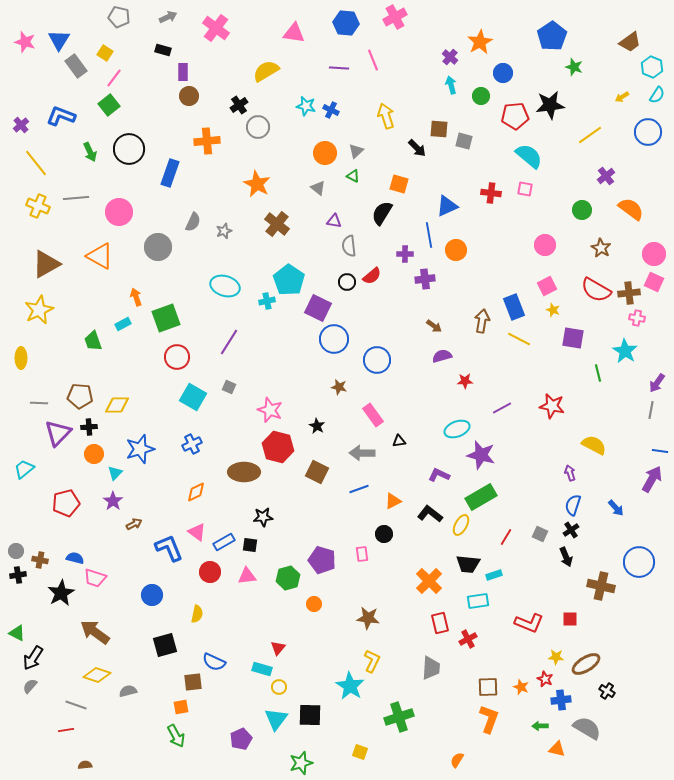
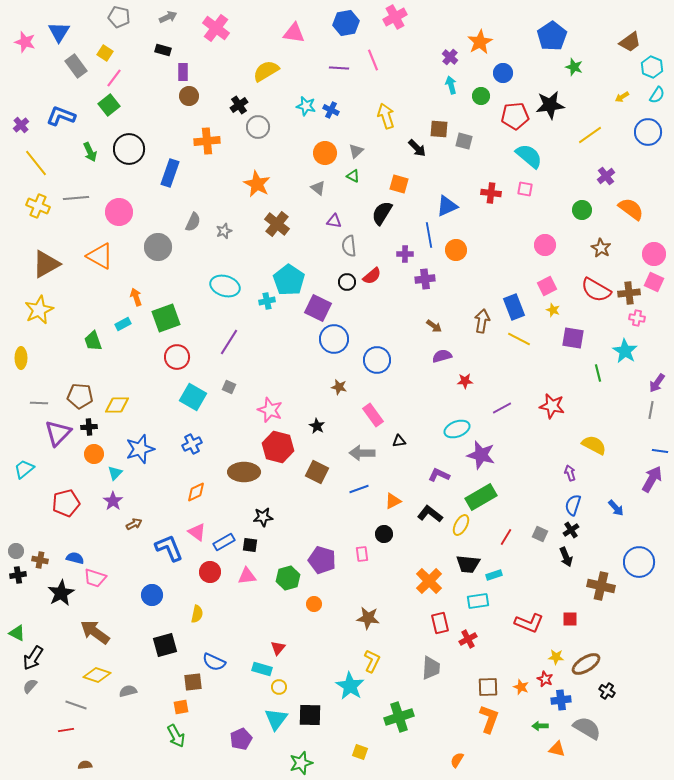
blue hexagon at (346, 23): rotated 15 degrees counterclockwise
blue triangle at (59, 40): moved 8 px up
